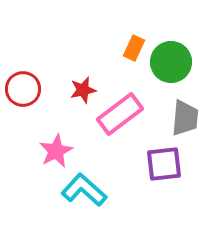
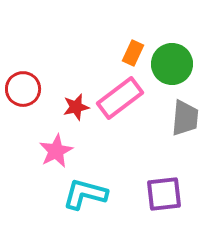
orange rectangle: moved 1 px left, 5 px down
green circle: moved 1 px right, 2 px down
red star: moved 7 px left, 17 px down
pink rectangle: moved 16 px up
purple square: moved 30 px down
cyan L-shape: moved 1 px right, 4 px down; rotated 27 degrees counterclockwise
